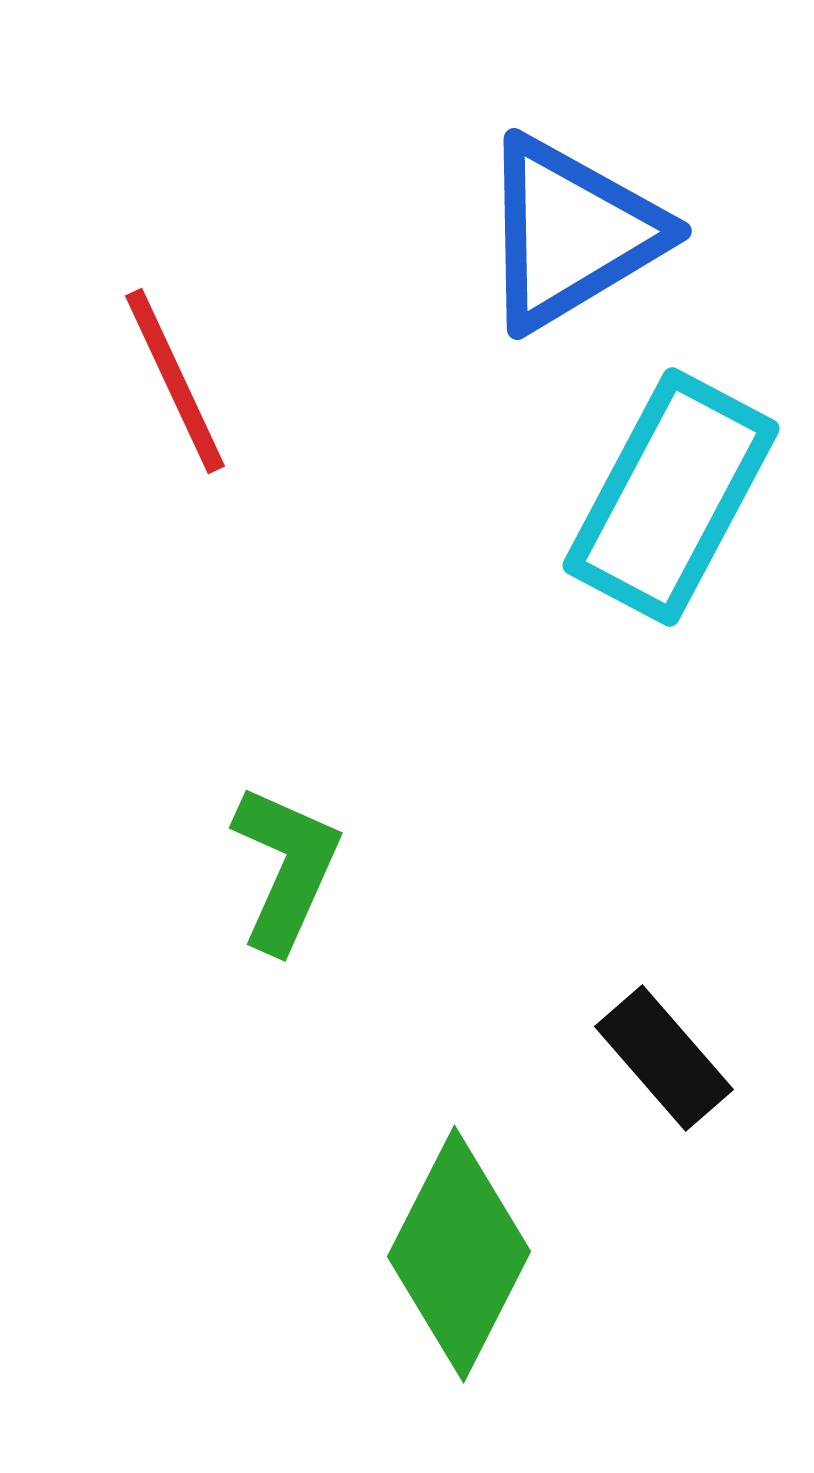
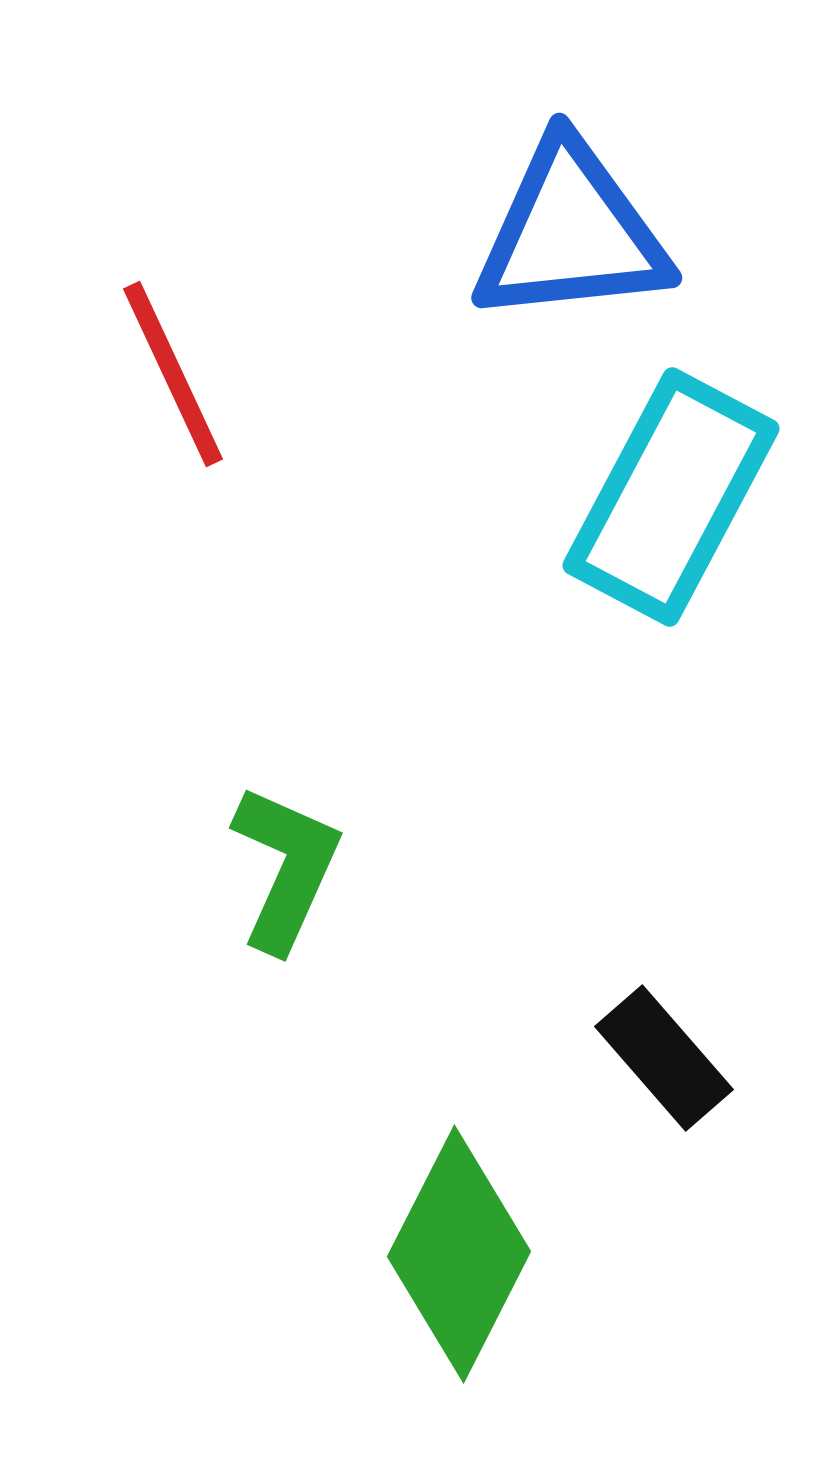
blue triangle: rotated 25 degrees clockwise
red line: moved 2 px left, 7 px up
